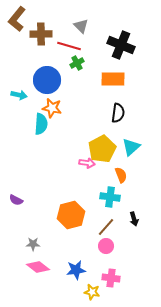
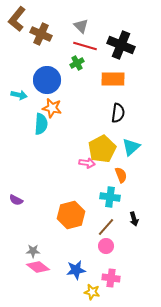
brown cross: rotated 25 degrees clockwise
red line: moved 16 px right
gray star: moved 7 px down
